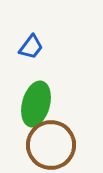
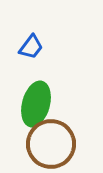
brown circle: moved 1 px up
